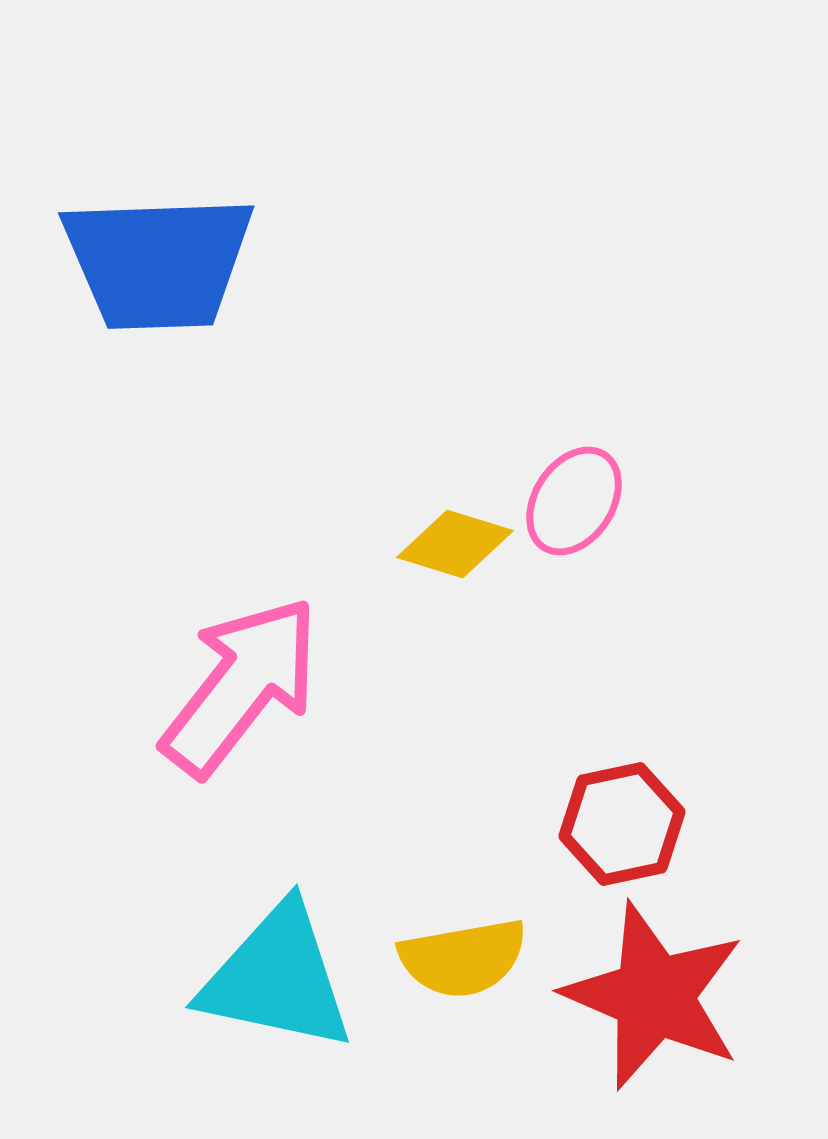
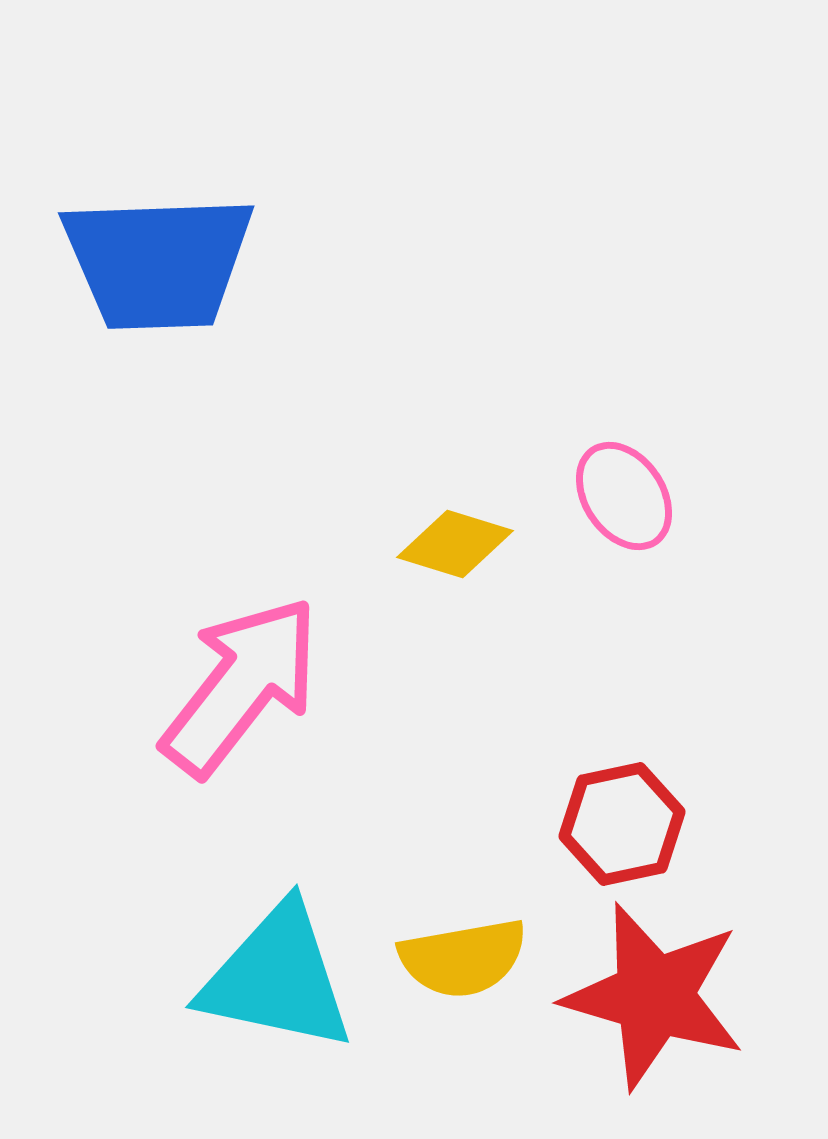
pink ellipse: moved 50 px right, 5 px up; rotated 67 degrees counterclockwise
red star: rotated 7 degrees counterclockwise
